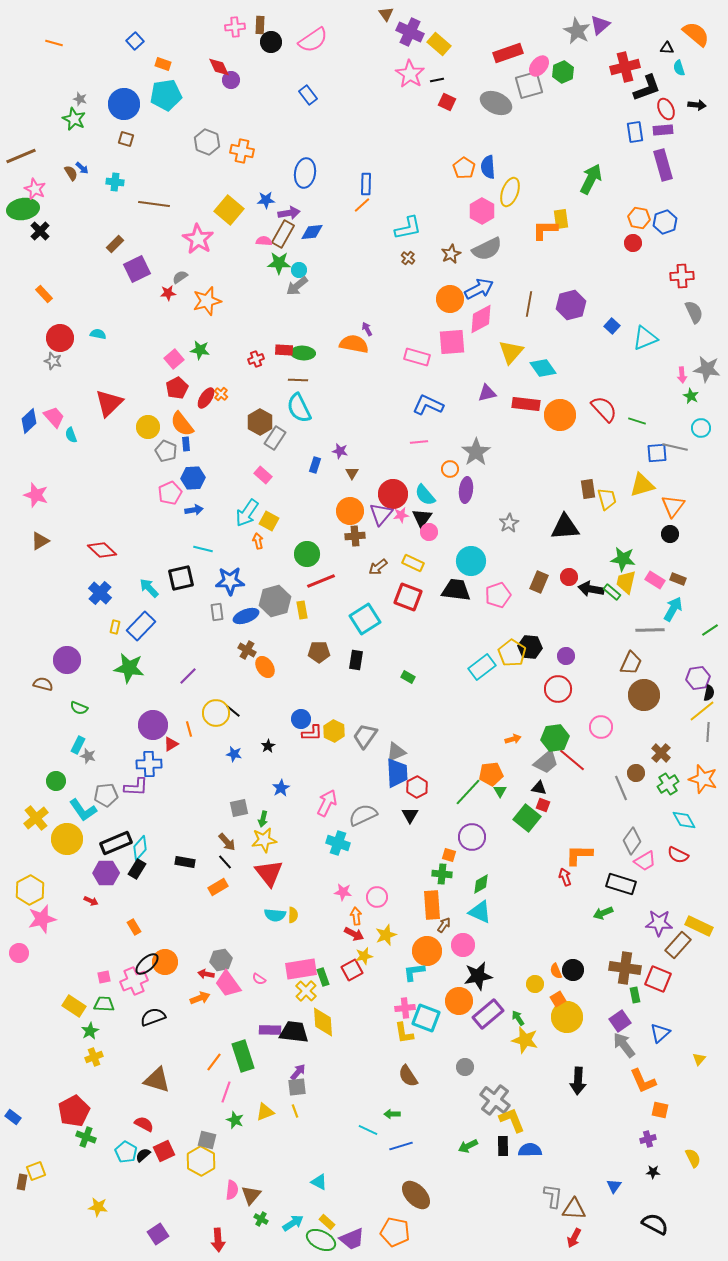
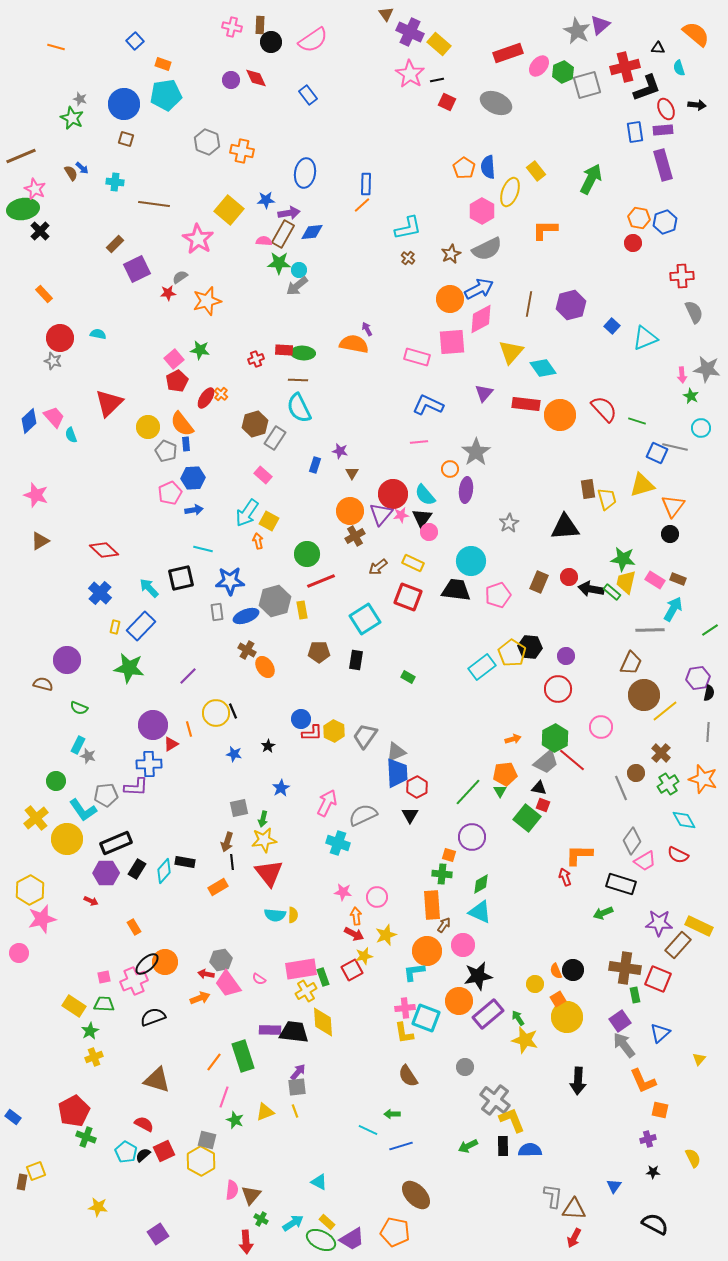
pink cross at (235, 27): moved 3 px left; rotated 18 degrees clockwise
orange line at (54, 43): moved 2 px right, 4 px down
black triangle at (667, 48): moved 9 px left
red diamond at (219, 67): moved 37 px right, 11 px down
gray square at (529, 85): moved 58 px right
green star at (74, 119): moved 2 px left, 1 px up
yellow rectangle at (561, 219): moved 25 px left, 48 px up; rotated 30 degrees counterclockwise
red pentagon at (177, 388): moved 7 px up
purple triangle at (487, 393): moved 3 px left; rotated 36 degrees counterclockwise
brown hexagon at (260, 422): moved 5 px left, 2 px down; rotated 15 degrees clockwise
blue square at (657, 453): rotated 30 degrees clockwise
brown cross at (355, 536): rotated 24 degrees counterclockwise
red diamond at (102, 550): moved 2 px right
black line at (233, 711): rotated 28 degrees clockwise
yellow line at (702, 711): moved 37 px left
green hexagon at (555, 738): rotated 20 degrees counterclockwise
orange pentagon at (491, 774): moved 14 px right
brown arrow at (227, 842): rotated 60 degrees clockwise
cyan diamond at (140, 848): moved 24 px right, 23 px down
black line at (225, 862): moved 7 px right; rotated 35 degrees clockwise
yellow cross at (306, 991): rotated 15 degrees clockwise
pink line at (226, 1092): moved 2 px left, 5 px down
purple trapezoid at (352, 1239): rotated 8 degrees counterclockwise
red arrow at (218, 1240): moved 28 px right, 2 px down
